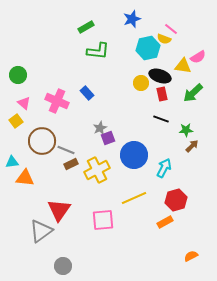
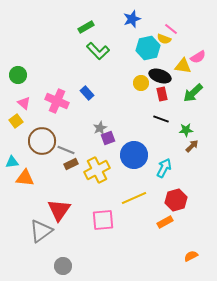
green L-shape: rotated 40 degrees clockwise
